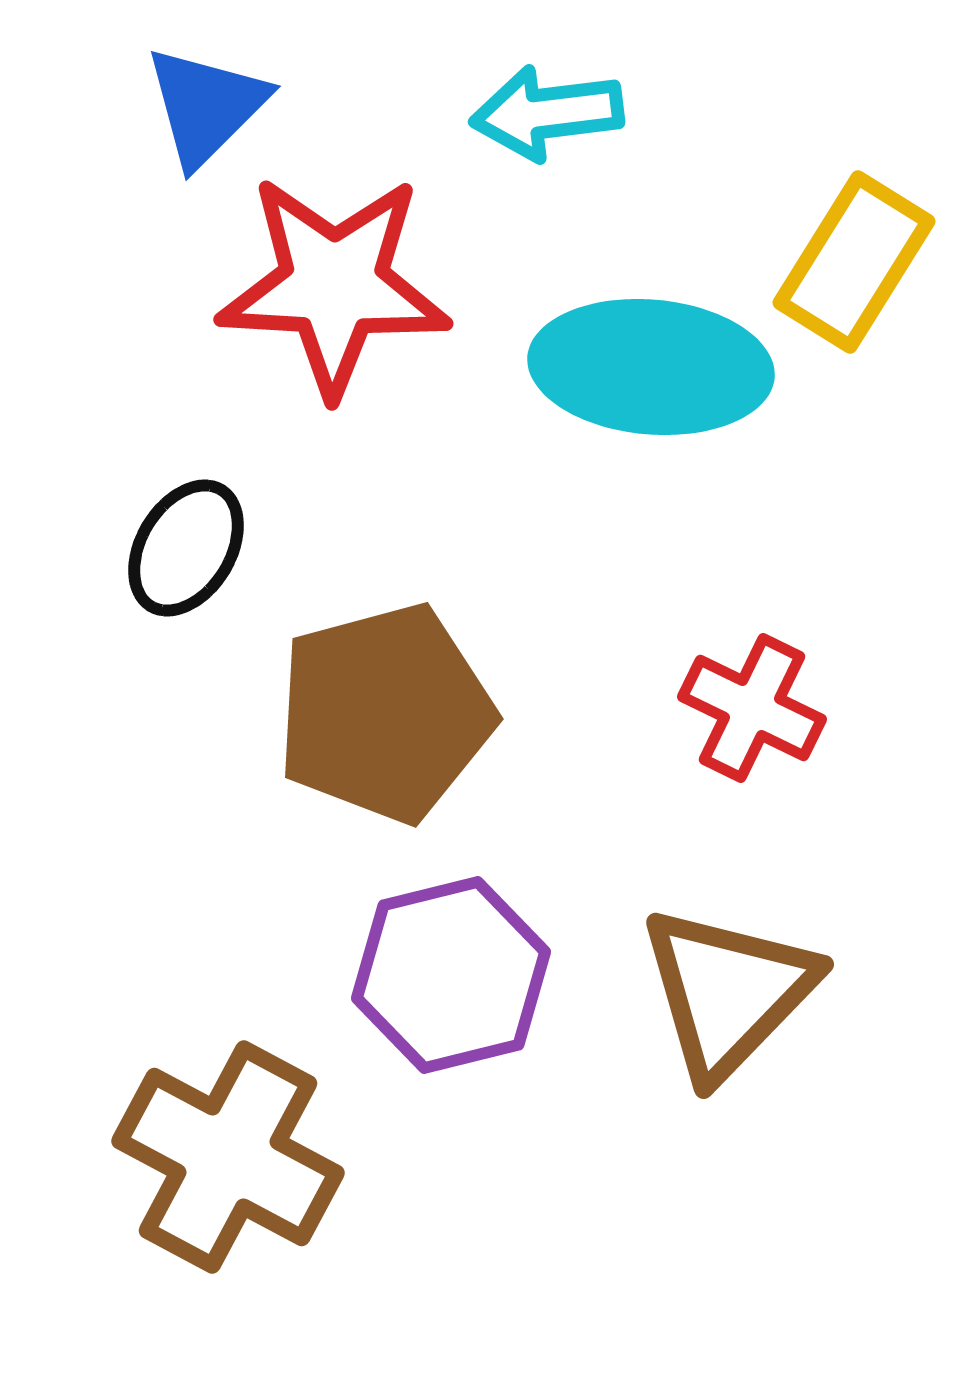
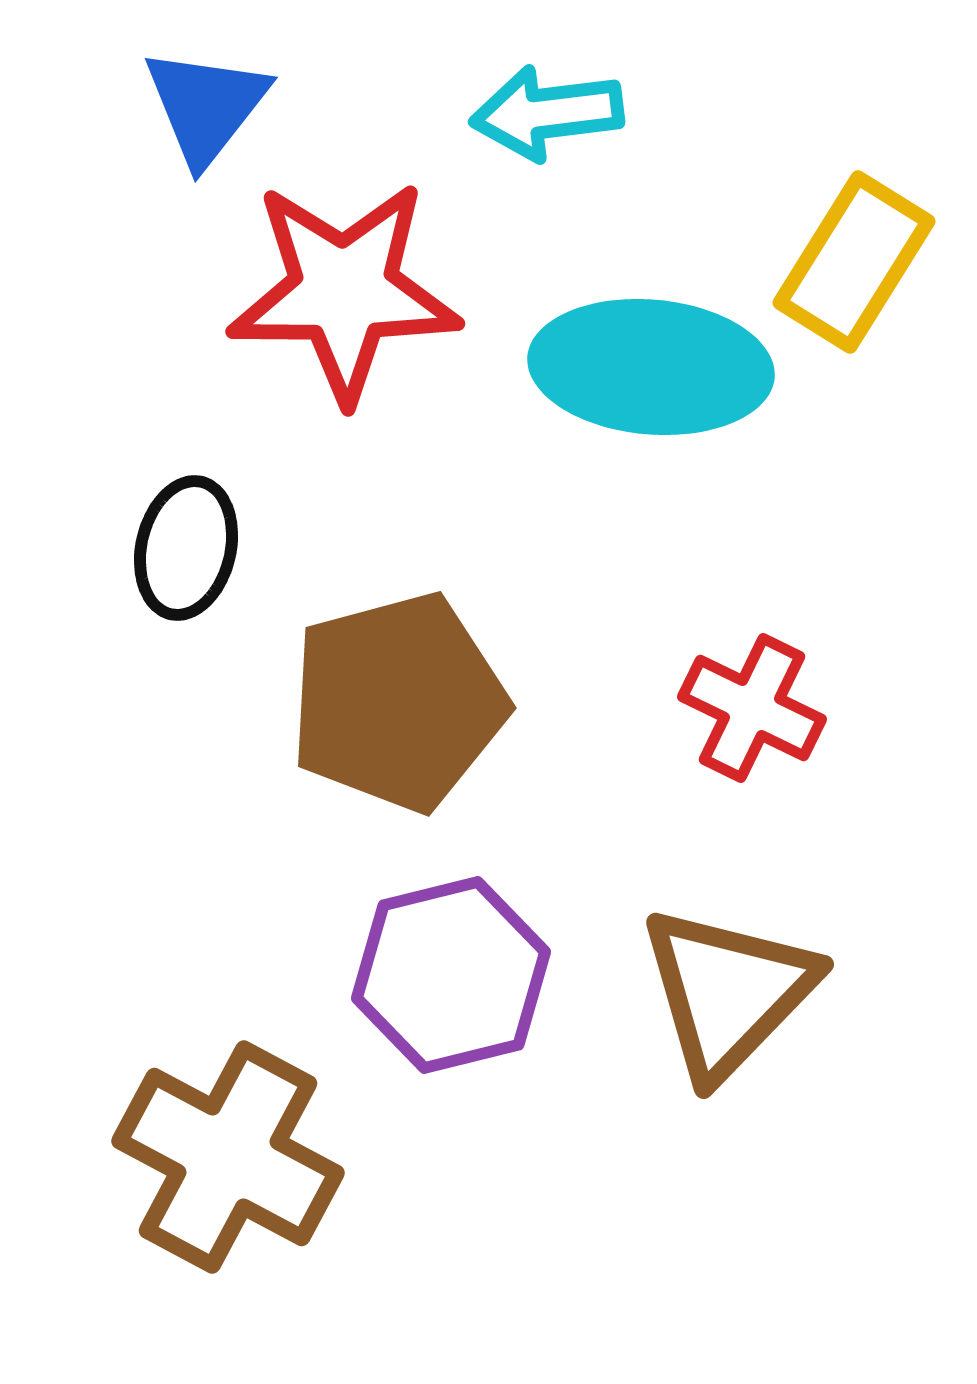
blue triangle: rotated 7 degrees counterclockwise
red star: moved 10 px right, 6 px down; rotated 3 degrees counterclockwise
black ellipse: rotated 18 degrees counterclockwise
brown pentagon: moved 13 px right, 11 px up
